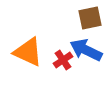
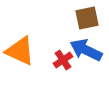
brown square: moved 3 px left
orange triangle: moved 8 px left, 1 px up
